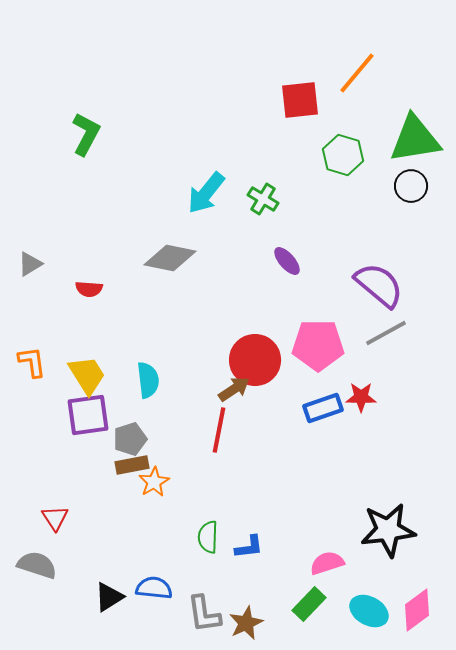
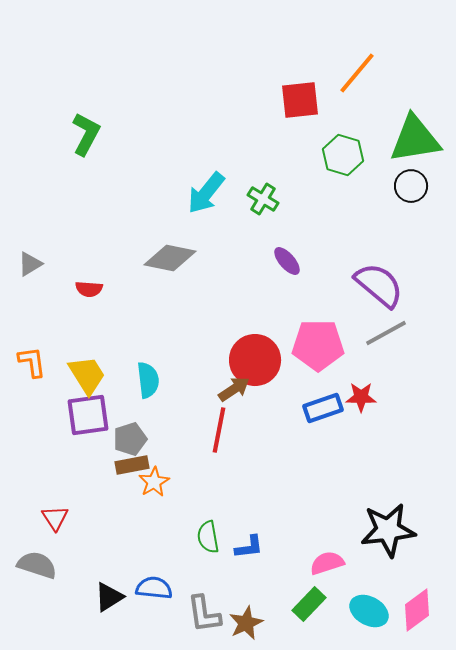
green semicircle: rotated 12 degrees counterclockwise
